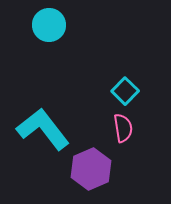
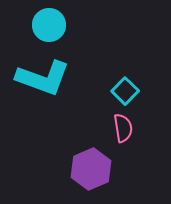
cyan L-shape: moved 51 px up; rotated 148 degrees clockwise
